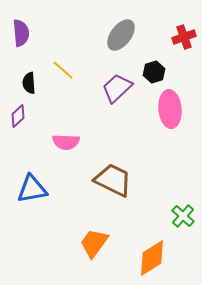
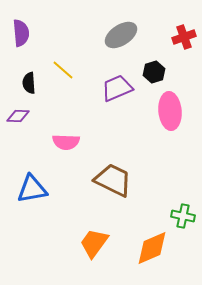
gray ellipse: rotated 20 degrees clockwise
purple trapezoid: rotated 20 degrees clockwise
pink ellipse: moved 2 px down
purple diamond: rotated 45 degrees clockwise
green cross: rotated 30 degrees counterclockwise
orange diamond: moved 10 px up; rotated 9 degrees clockwise
